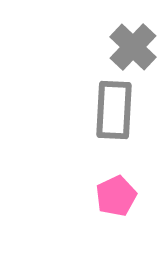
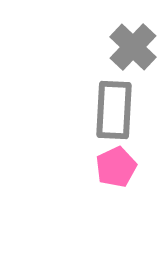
pink pentagon: moved 29 px up
